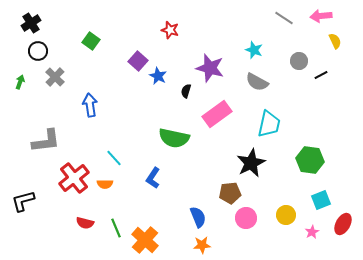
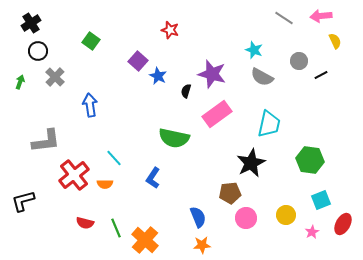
purple star: moved 2 px right, 6 px down
gray semicircle: moved 5 px right, 5 px up
red cross: moved 3 px up
